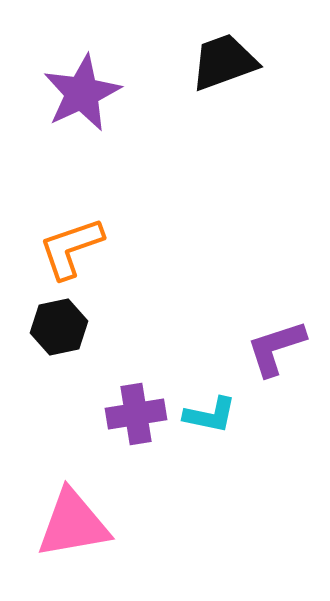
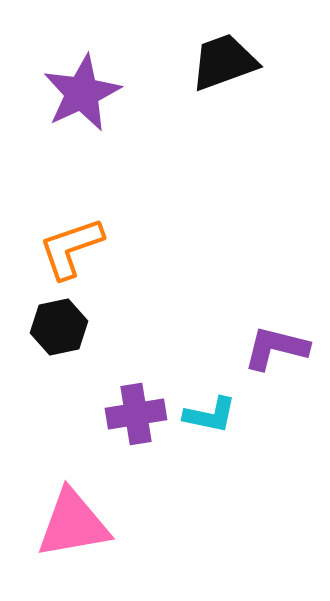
purple L-shape: rotated 32 degrees clockwise
